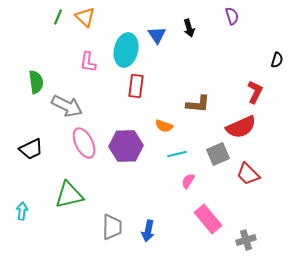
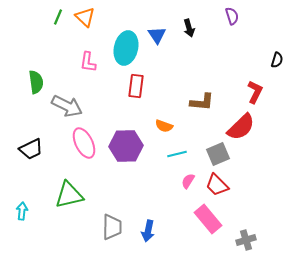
cyan ellipse: moved 2 px up
brown L-shape: moved 4 px right, 2 px up
red semicircle: rotated 20 degrees counterclockwise
red trapezoid: moved 31 px left, 11 px down
